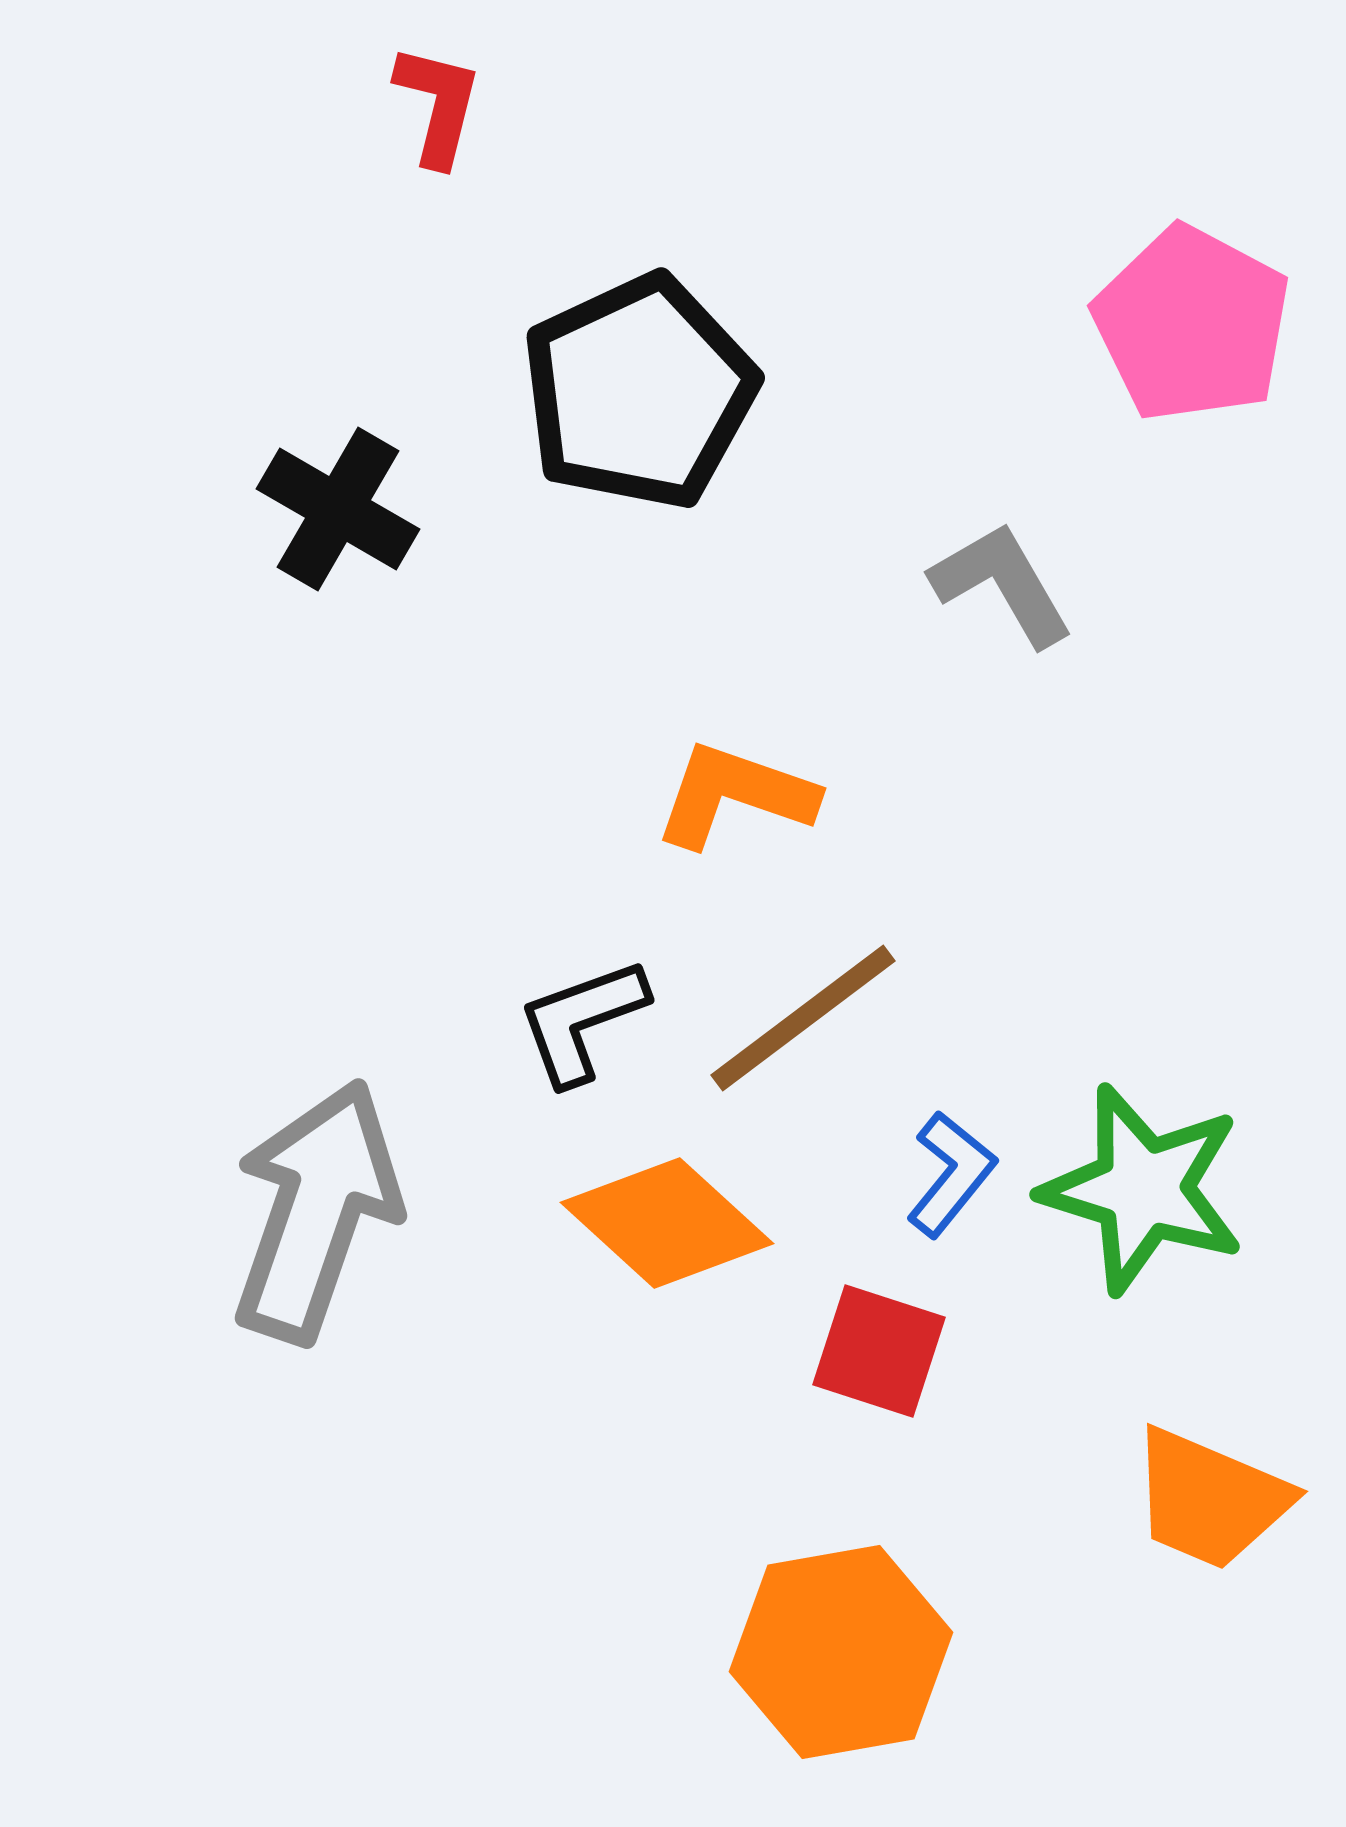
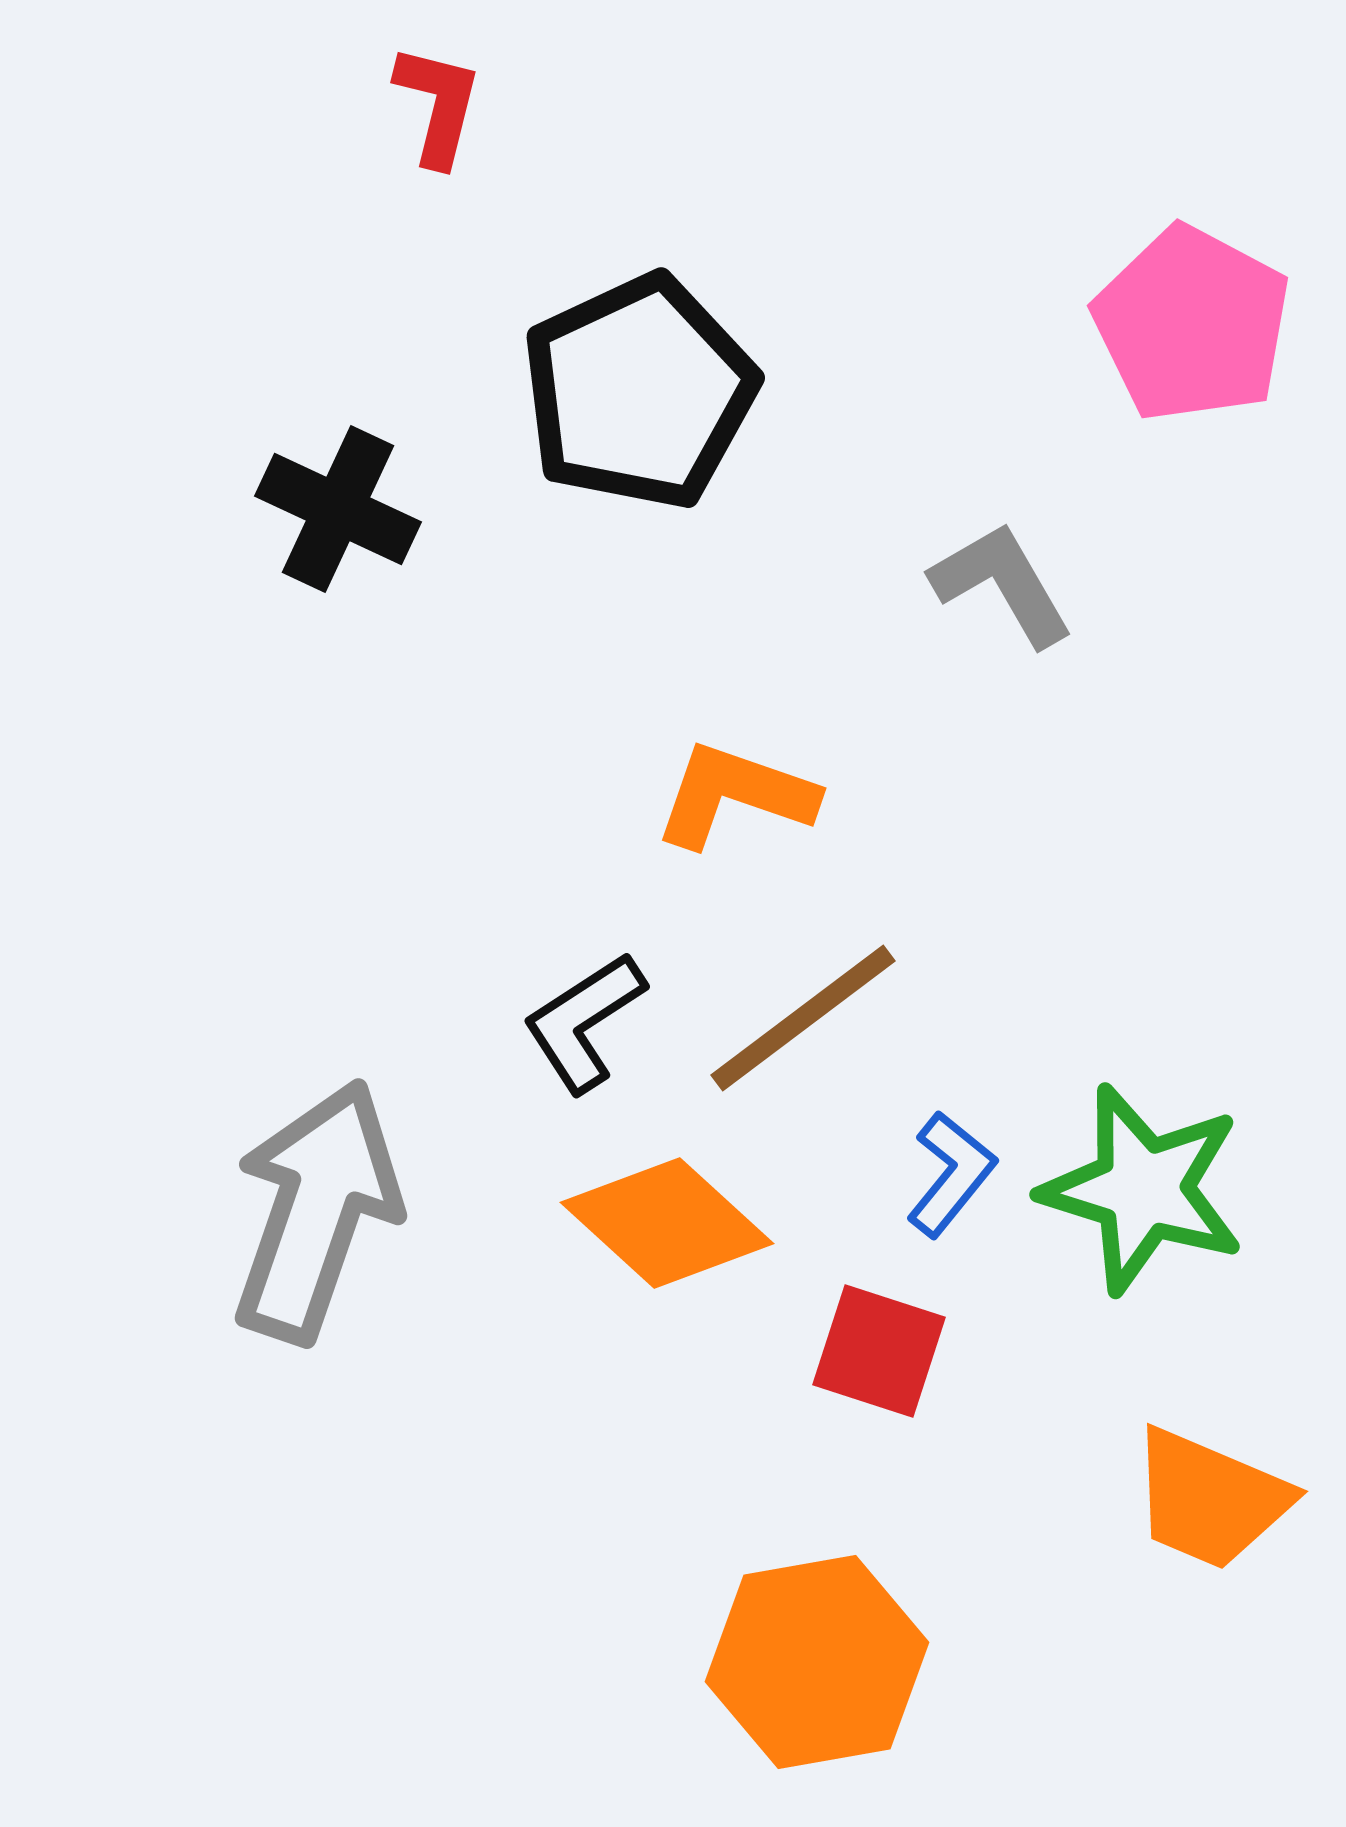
black cross: rotated 5 degrees counterclockwise
black L-shape: moved 2 px right, 1 px down; rotated 13 degrees counterclockwise
orange hexagon: moved 24 px left, 10 px down
